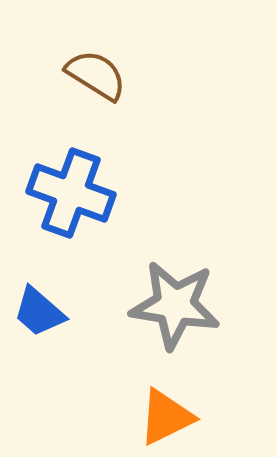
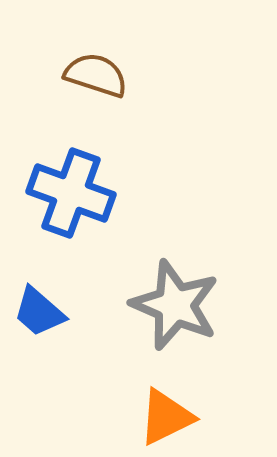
brown semicircle: rotated 14 degrees counterclockwise
gray star: rotated 14 degrees clockwise
